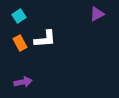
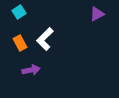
cyan square: moved 4 px up
white L-shape: rotated 140 degrees clockwise
purple arrow: moved 8 px right, 12 px up
